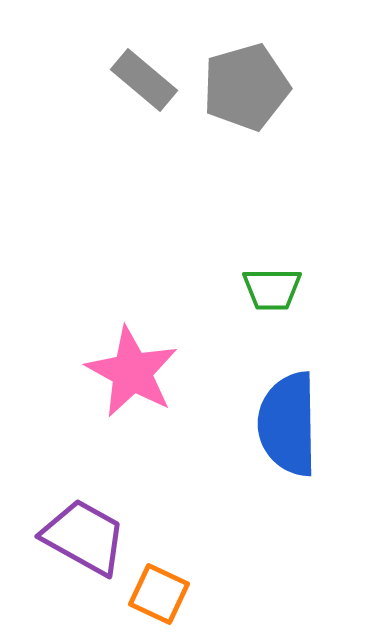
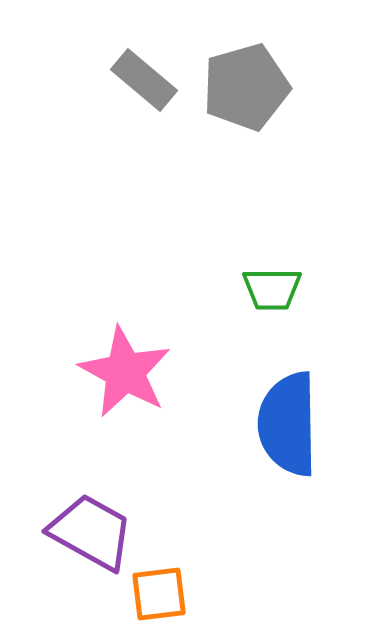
pink star: moved 7 px left
purple trapezoid: moved 7 px right, 5 px up
orange square: rotated 32 degrees counterclockwise
